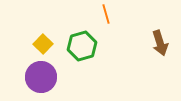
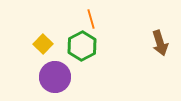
orange line: moved 15 px left, 5 px down
green hexagon: rotated 12 degrees counterclockwise
purple circle: moved 14 px right
